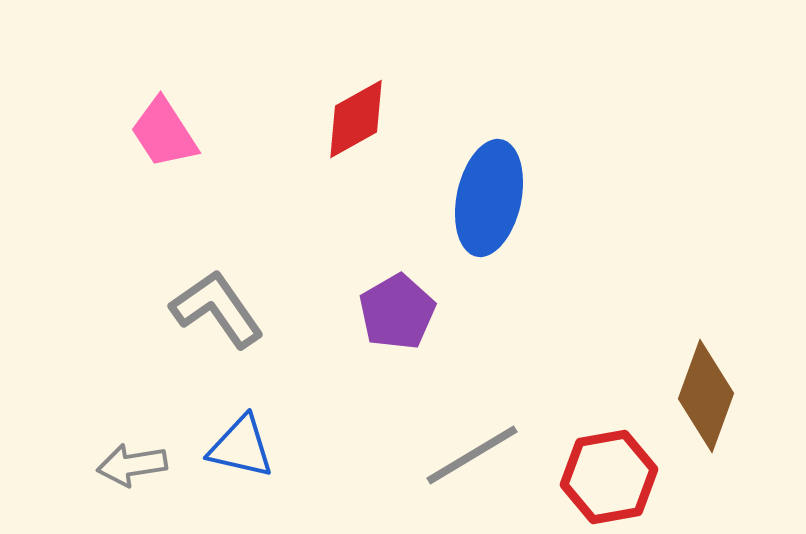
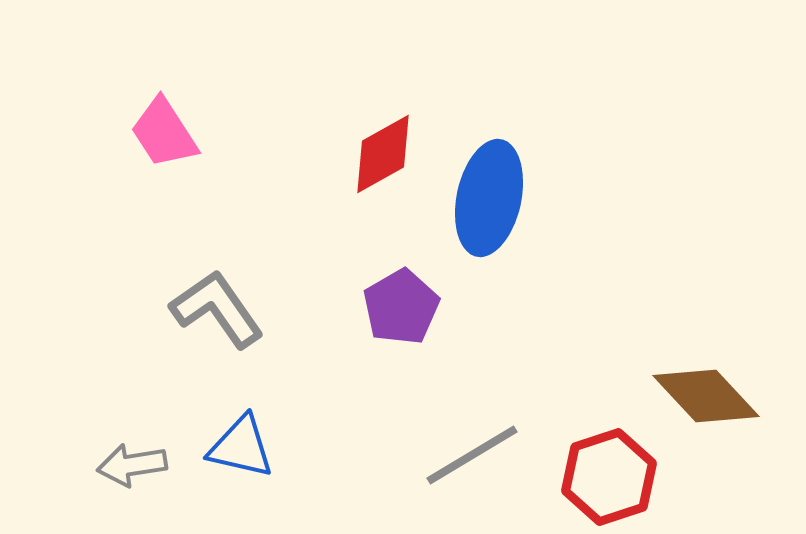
red diamond: moved 27 px right, 35 px down
purple pentagon: moved 4 px right, 5 px up
brown diamond: rotated 63 degrees counterclockwise
red hexagon: rotated 8 degrees counterclockwise
